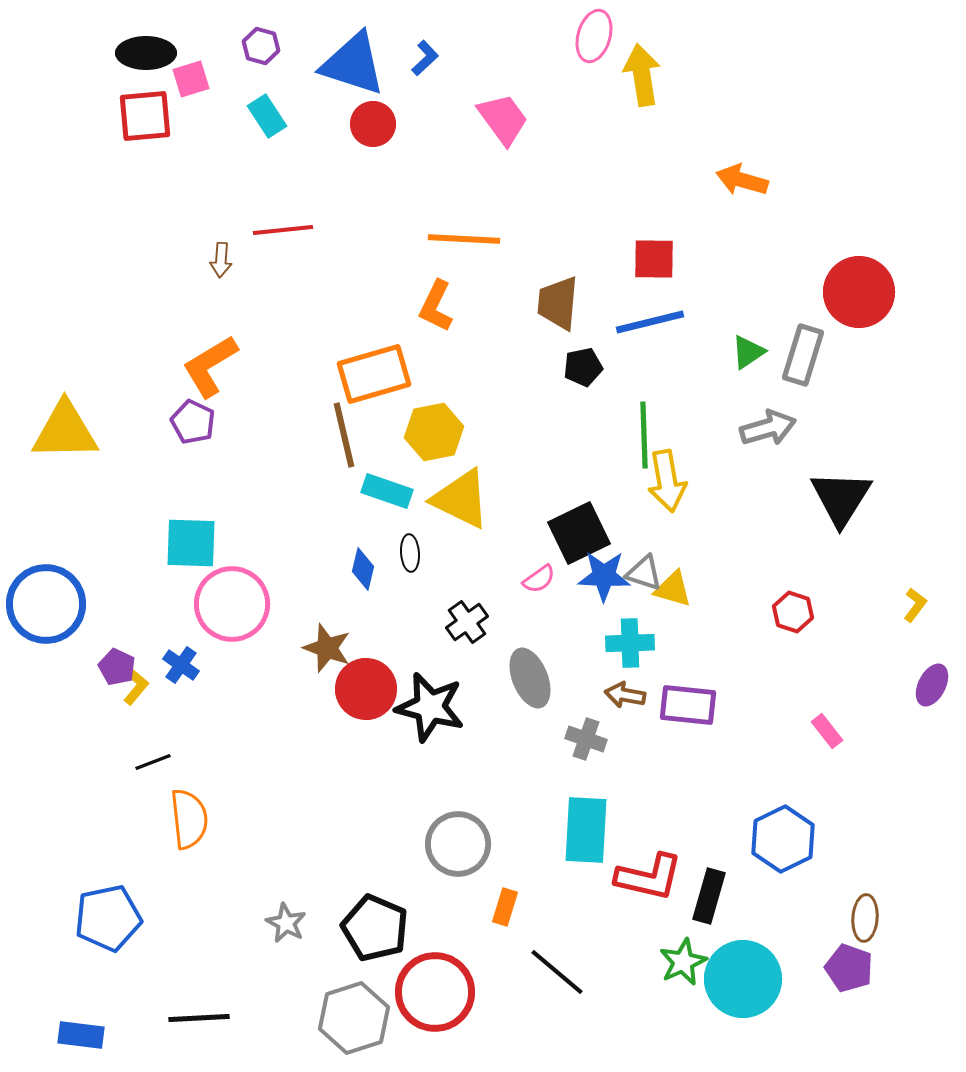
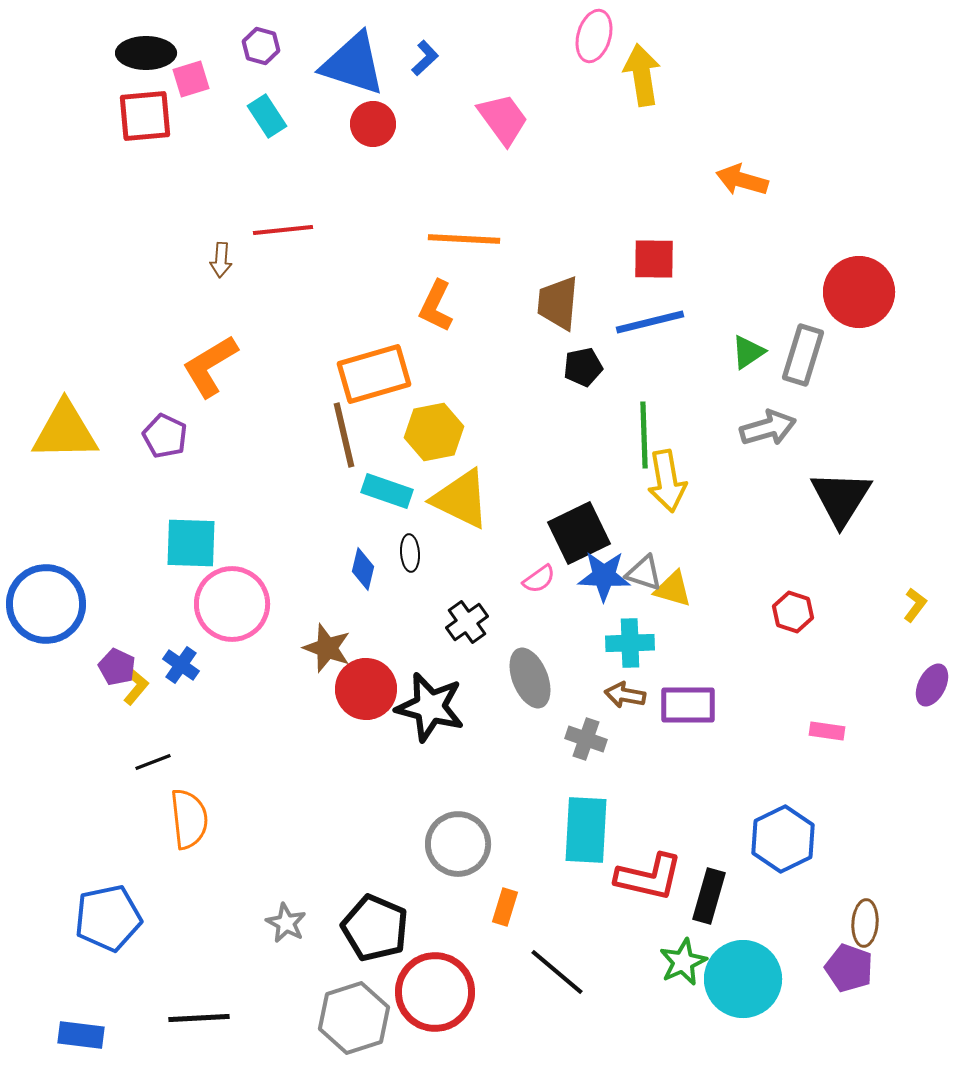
purple pentagon at (193, 422): moved 28 px left, 14 px down
purple rectangle at (688, 705): rotated 6 degrees counterclockwise
pink rectangle at (827, 731): rotated 44 degrees counterclockwise
brown ellipse at (865, 918): moved 5 px down
